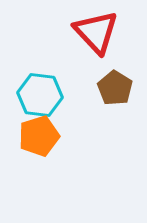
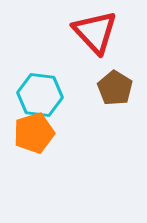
red triangle: moved 1 px left
orange pentagon: moved 5 px left, 3 px up
